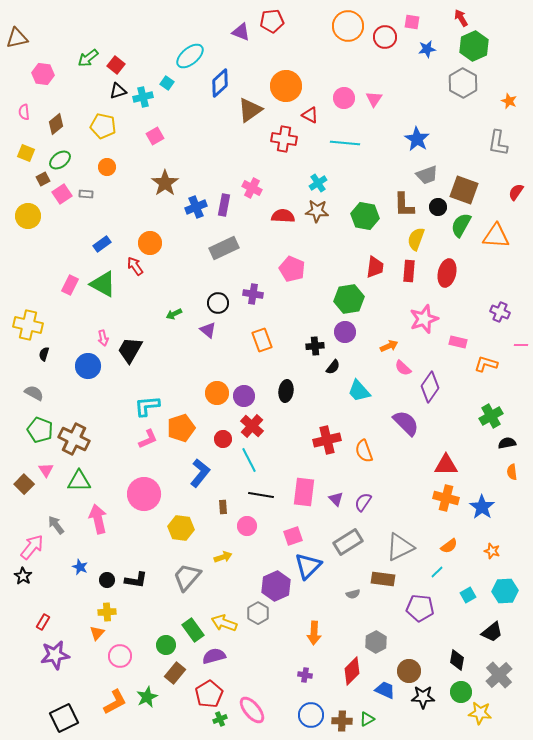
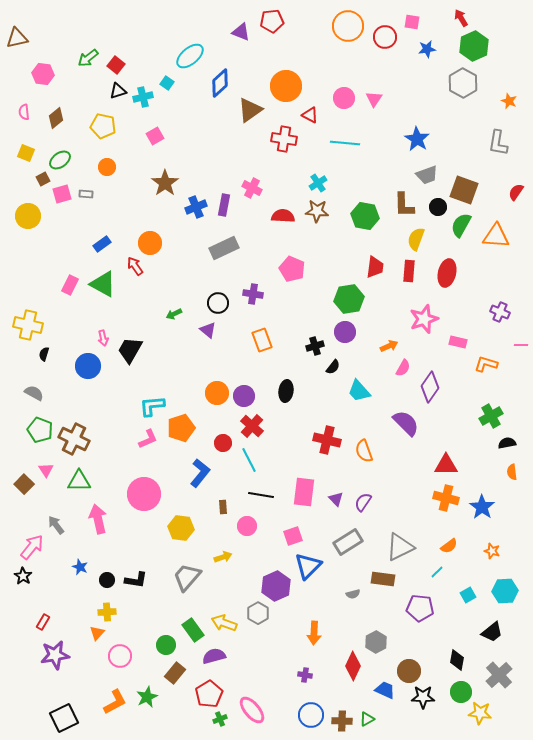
brown diamond at (56, 124): moved 6 px up
pink square at (62, 194): rotated 18 degrees clockwise
black cross at (315, 346): rotated 12 degrees counterclockwise
pink semicircle at (403, 368): rotated 102 degrees counterclockwise
cyan L-shape at (147, 406): moved 5 px right
red circle at (223, 439): moved 4 px down
red cross at (327, 440): rotated 28 degrees clockwise
red diamond at (352, 671): moved 1 px right, 5 px up; rotated 20 degrees counterclockwise
